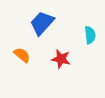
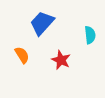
orange semicircle: rotated 18 degrees clockwise
red star: moved 1 px down; rotated 12 degrees clockwise
